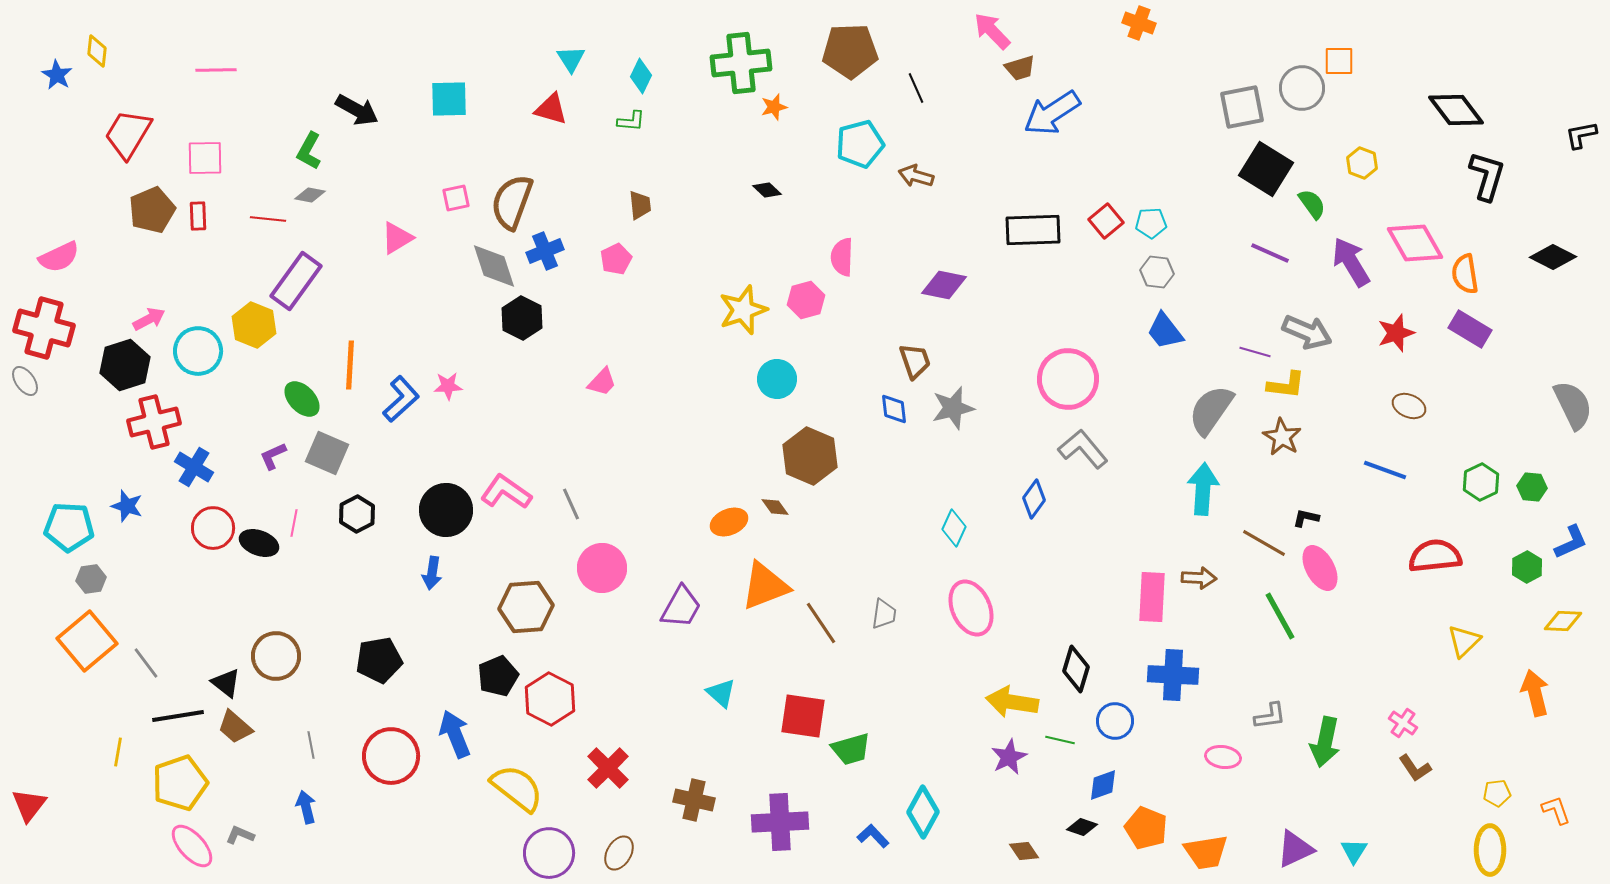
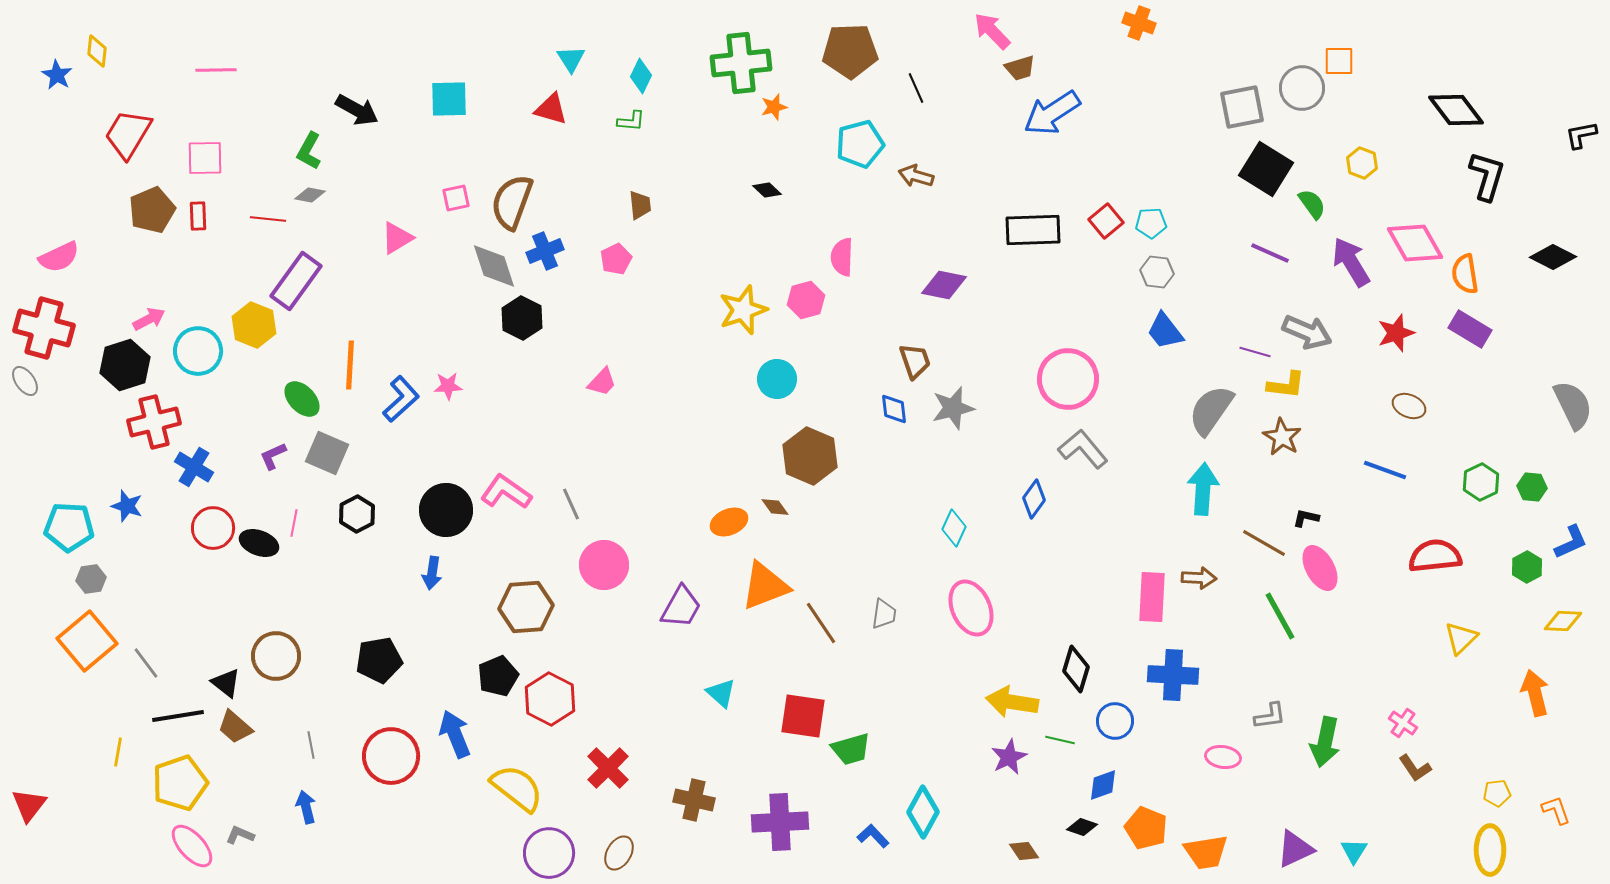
pink circle at (602, 568): moved 2 px right, 3 px up
yellow triangle at (1464, 641): moved 3 px left, 3 px up
